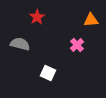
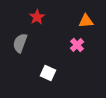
orange triangle: moved 5 px left, 1 px down
gray semicircle: moved 1 px up; rotated 84 degrees counterclockwise
